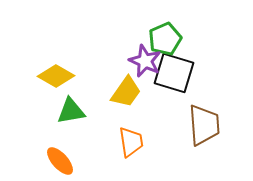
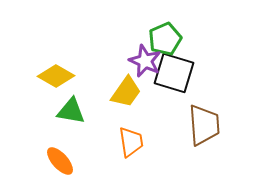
green triangle: rotated 20 degrees clockwise
